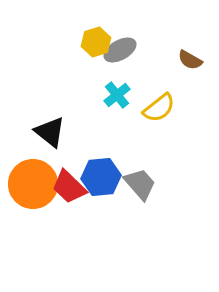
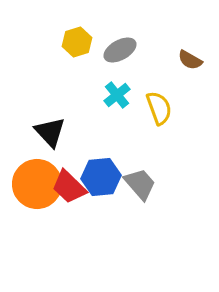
yellow hexagon: moved 19 px left
yellow semicircle: rotated 72 degrees counterclockwise
black triangle: rotated 8 degrees clockwise
orange circle: moved 4 px right
